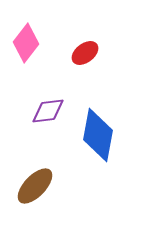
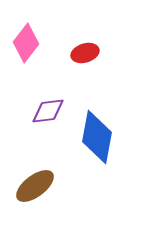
red ellipse: rotated 20 degrees clockwise
blue diamond: moved 1 px left, 2 px down
brown ellipse: rotated 9 degrees clockwise
